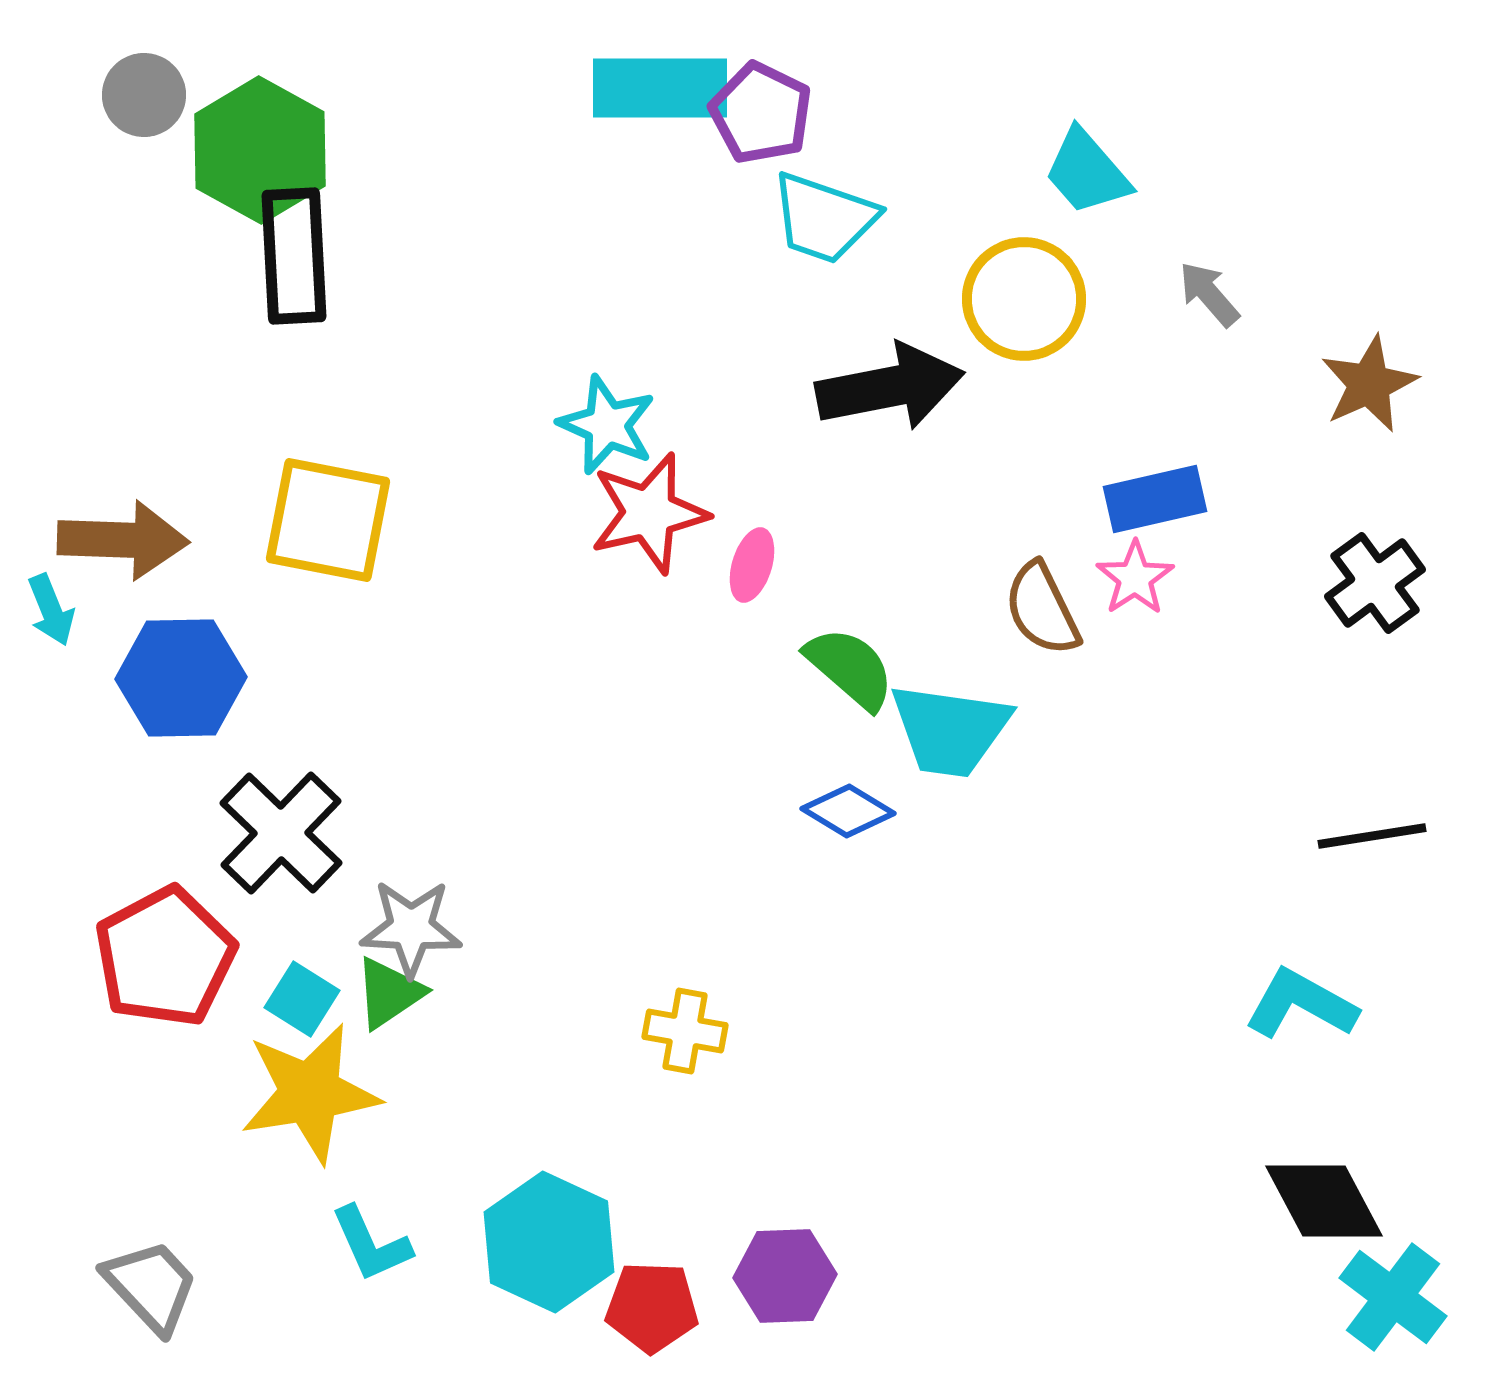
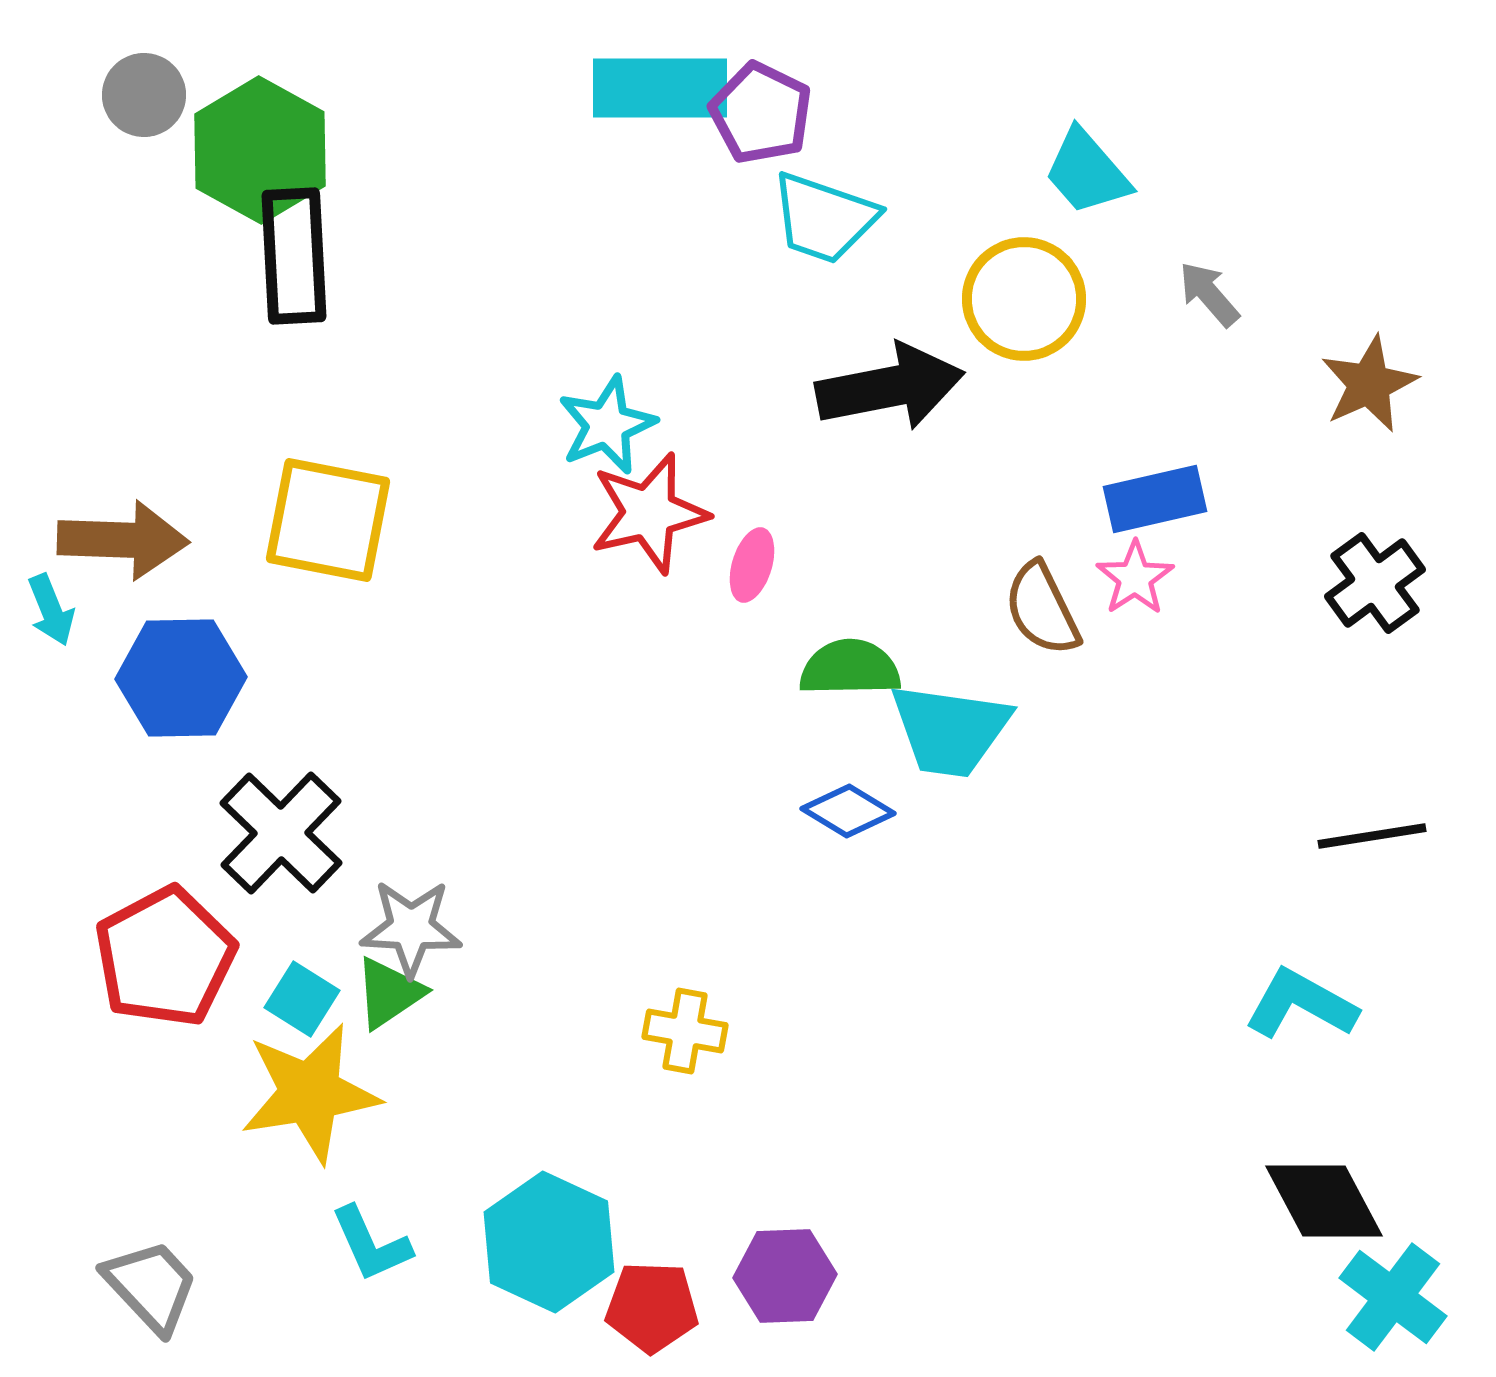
cyan star at (607, 425): rotated 26 degrees clockwise
green semicircle at (850, 668): rotated 42 degrees counterclockwise
